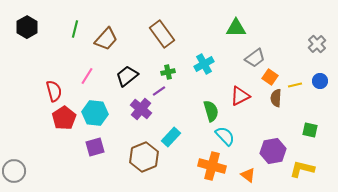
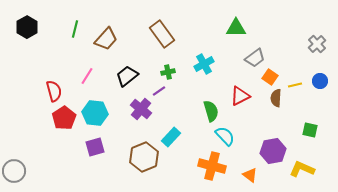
yellow L-shape: rotated 10 degrees clockwise
orange triangle: moved 2 px right
